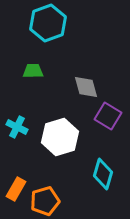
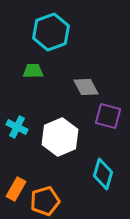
cyan hexagon: moved 3 px right, 9 px down
gray diamond: rotated 12 degrees counterclockwise
purple square: rotated 16 degrees counterclockwise
white hexagon: rotated 6 degrees counterclockwise
